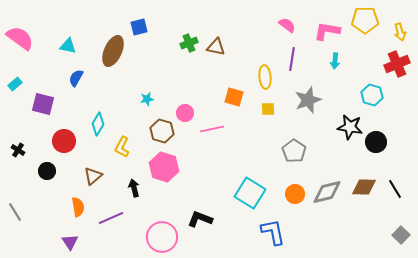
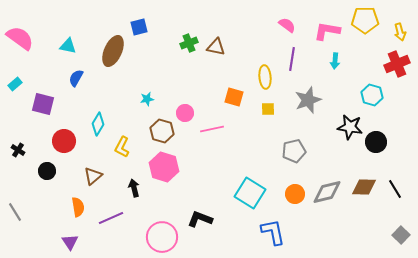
gray pentagon at (294, 151): rotated 25 degrees clockwise
